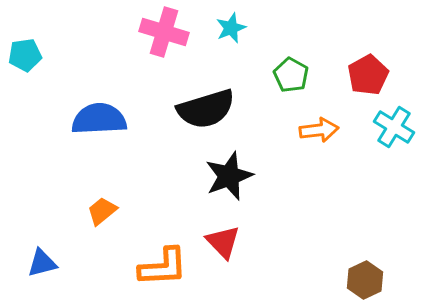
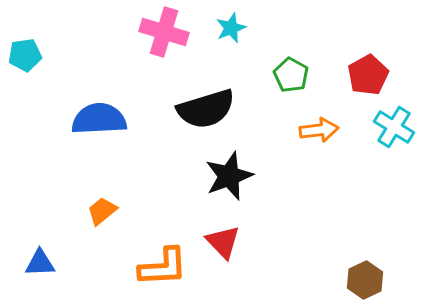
blue triangle: moved 2 px left; rotated 12 degrees clockwise
